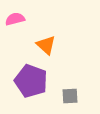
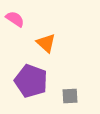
pink semicircle: rotated 48 degrees clockwise
orange triangle: moved 2 px up
